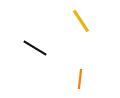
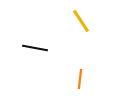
black line: rotated 20 degrees counterclockwise
